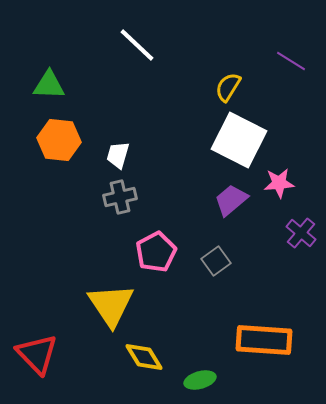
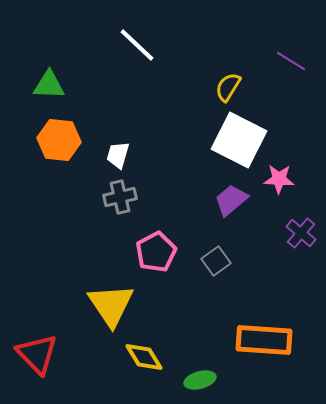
pink star: moved 4 px up; rotated 8 degrees clockwise
